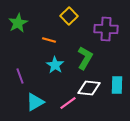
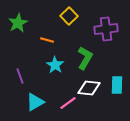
purple cross: rotated 10 degrees counterclockwise
orange line: moved 2 px left
